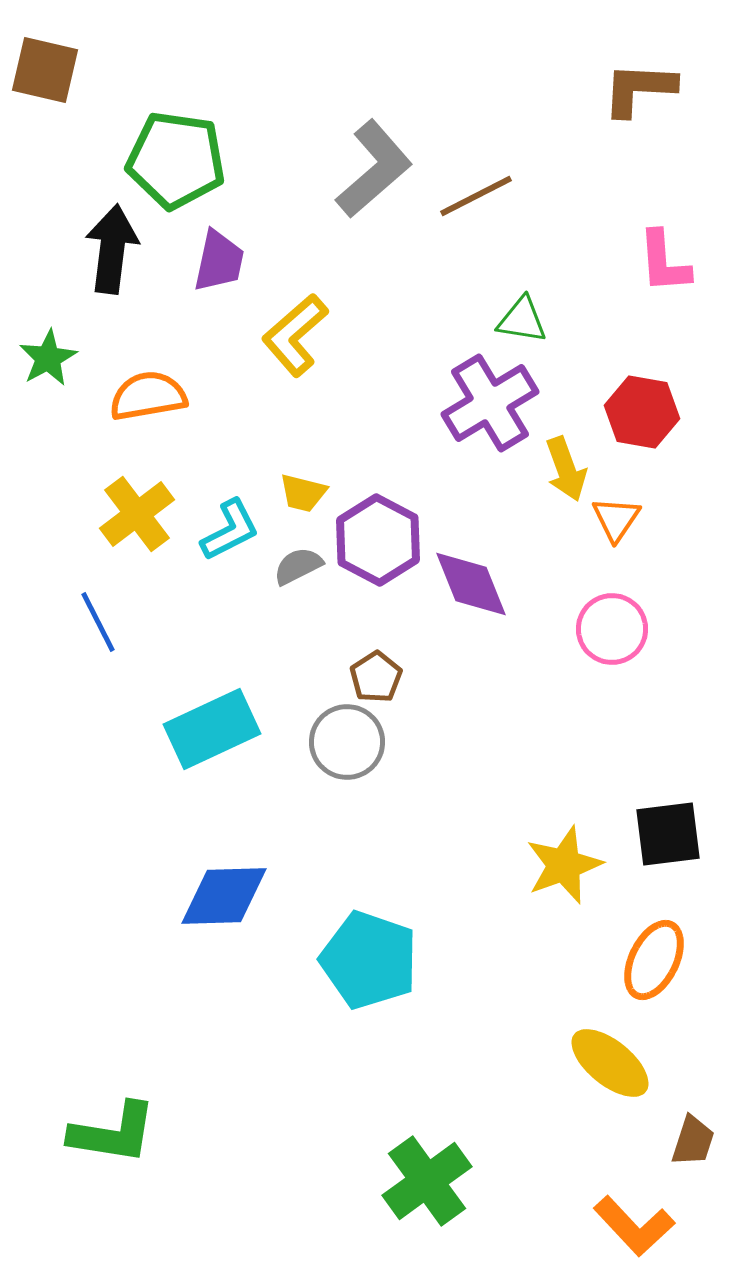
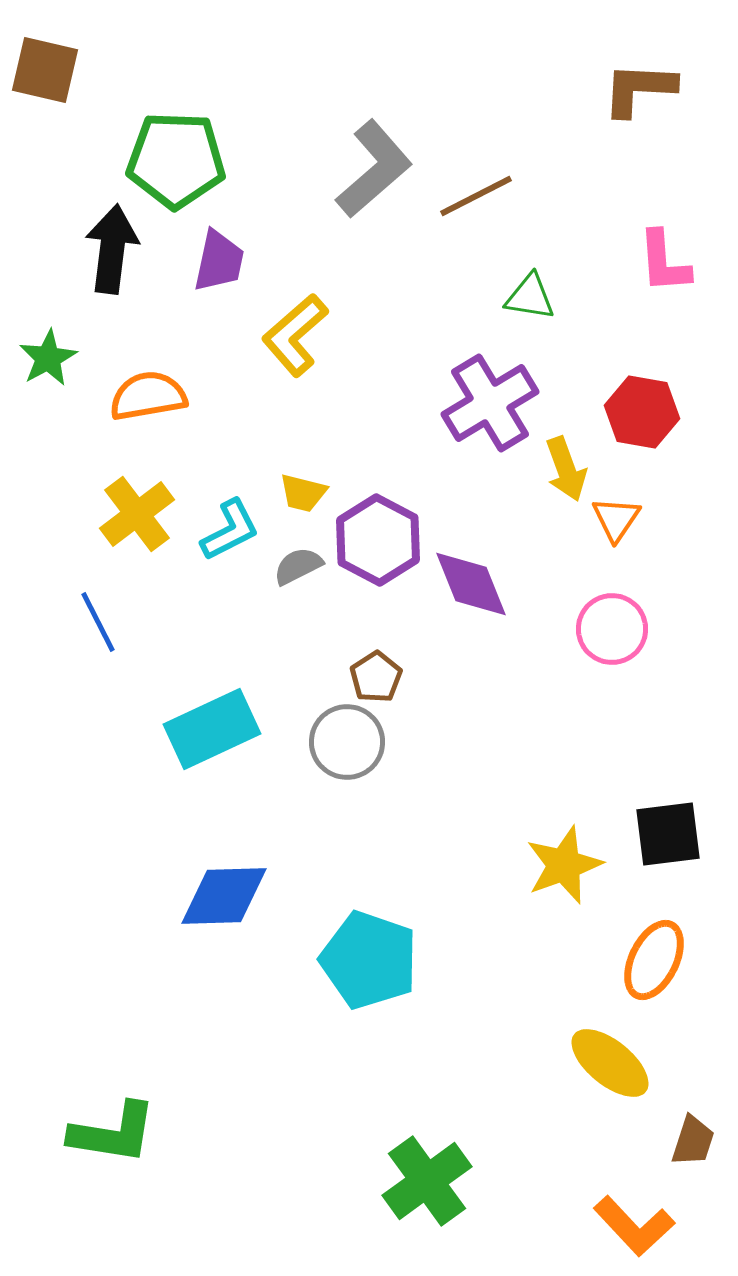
green pentagon: rotated 6 degrees counterclockwise
green triangle: moved 8 px right, 23 px up
